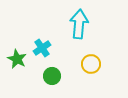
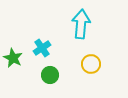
cyan arrow: moved 2 px right
green star: moved 4 px left, 1 px up
green circle: moved 2 px left, 1 px up
